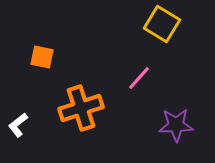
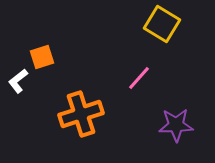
orange square: rotated 30 degrees counterclockwise
orange cross: moved 6 px down
white L-shape: moved 44 px up
